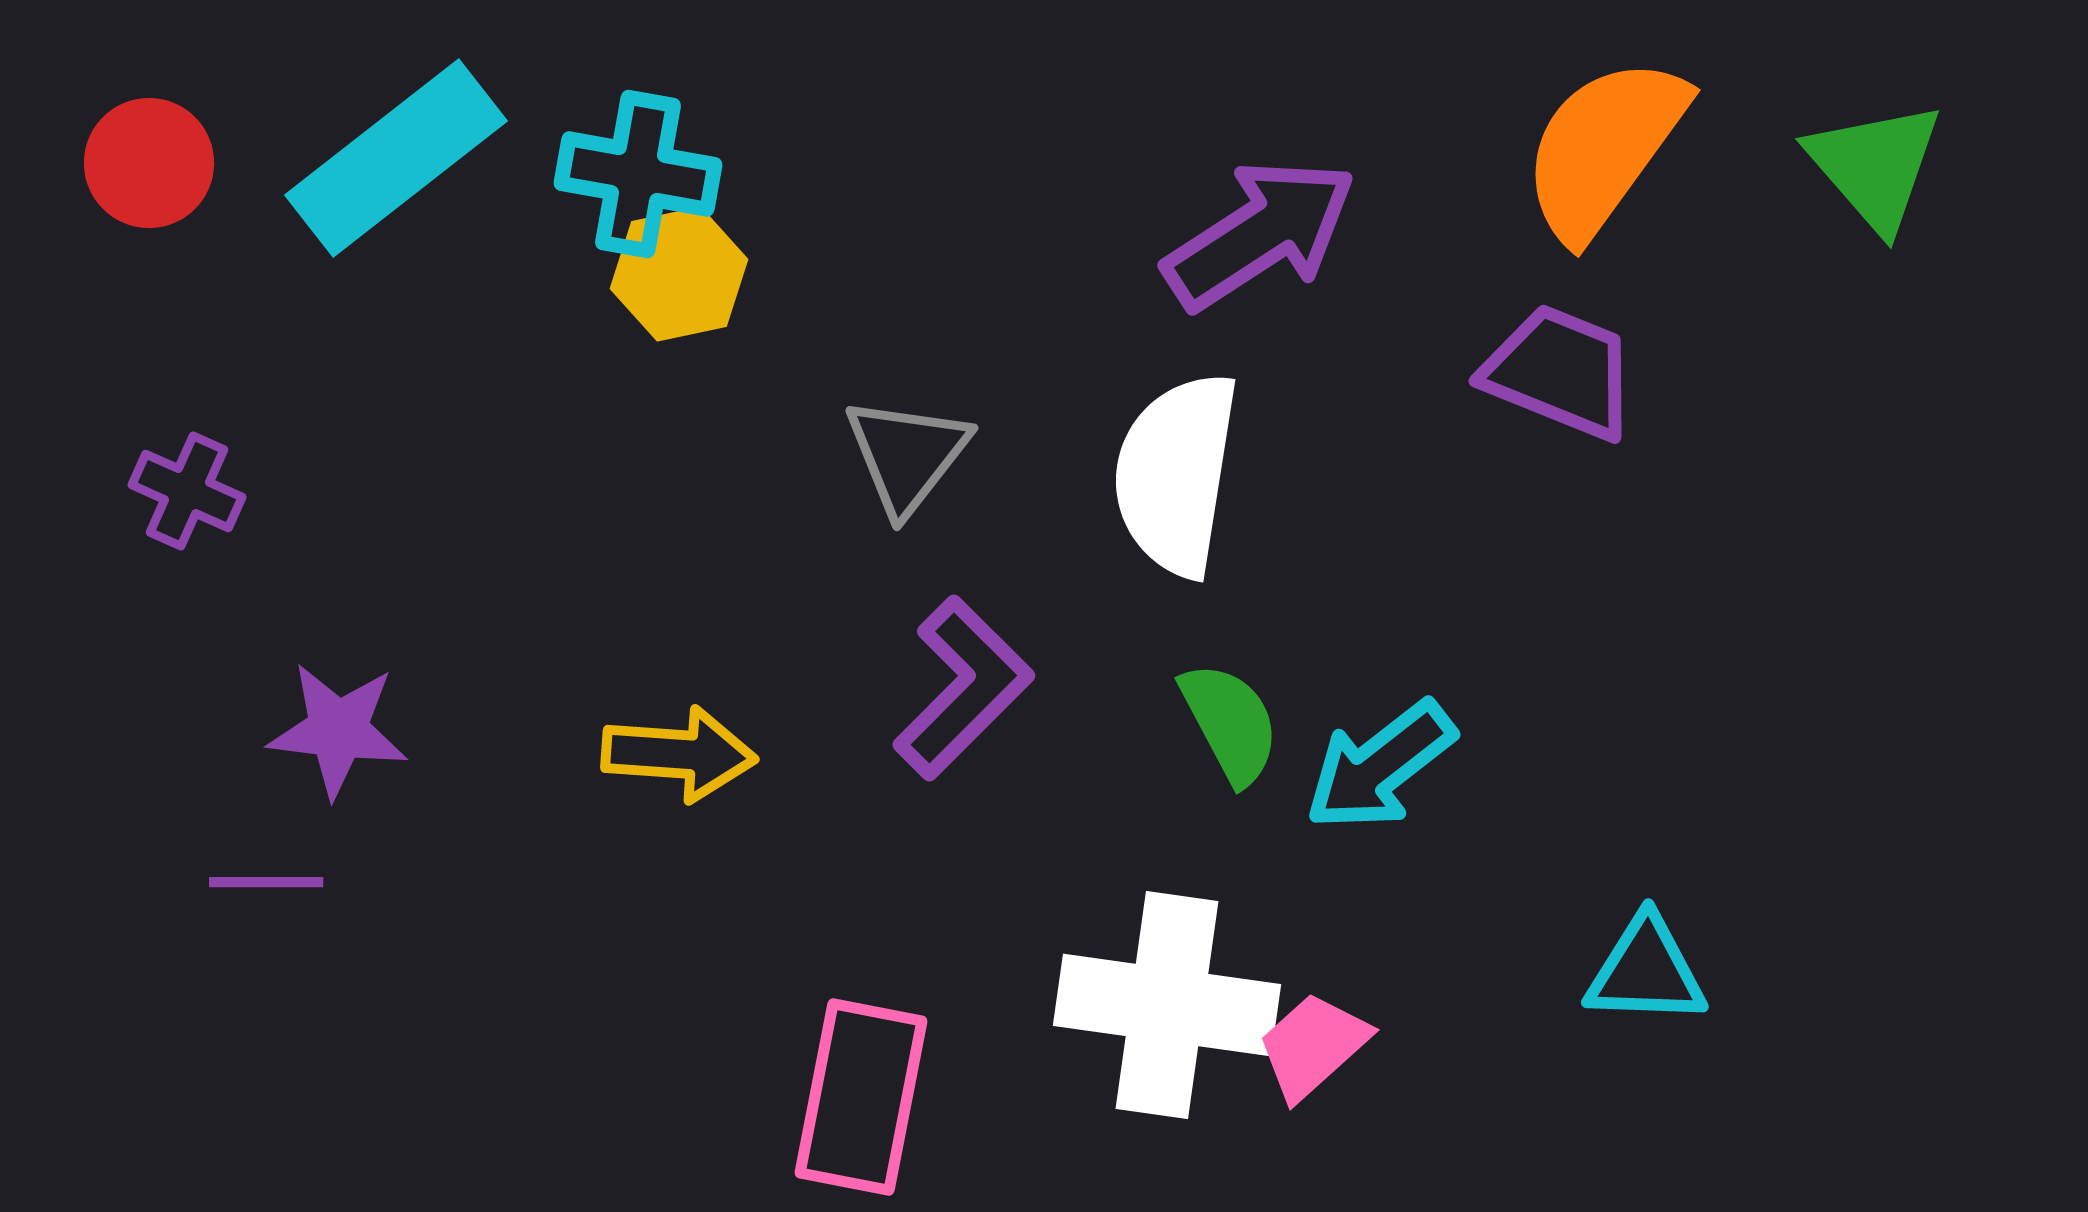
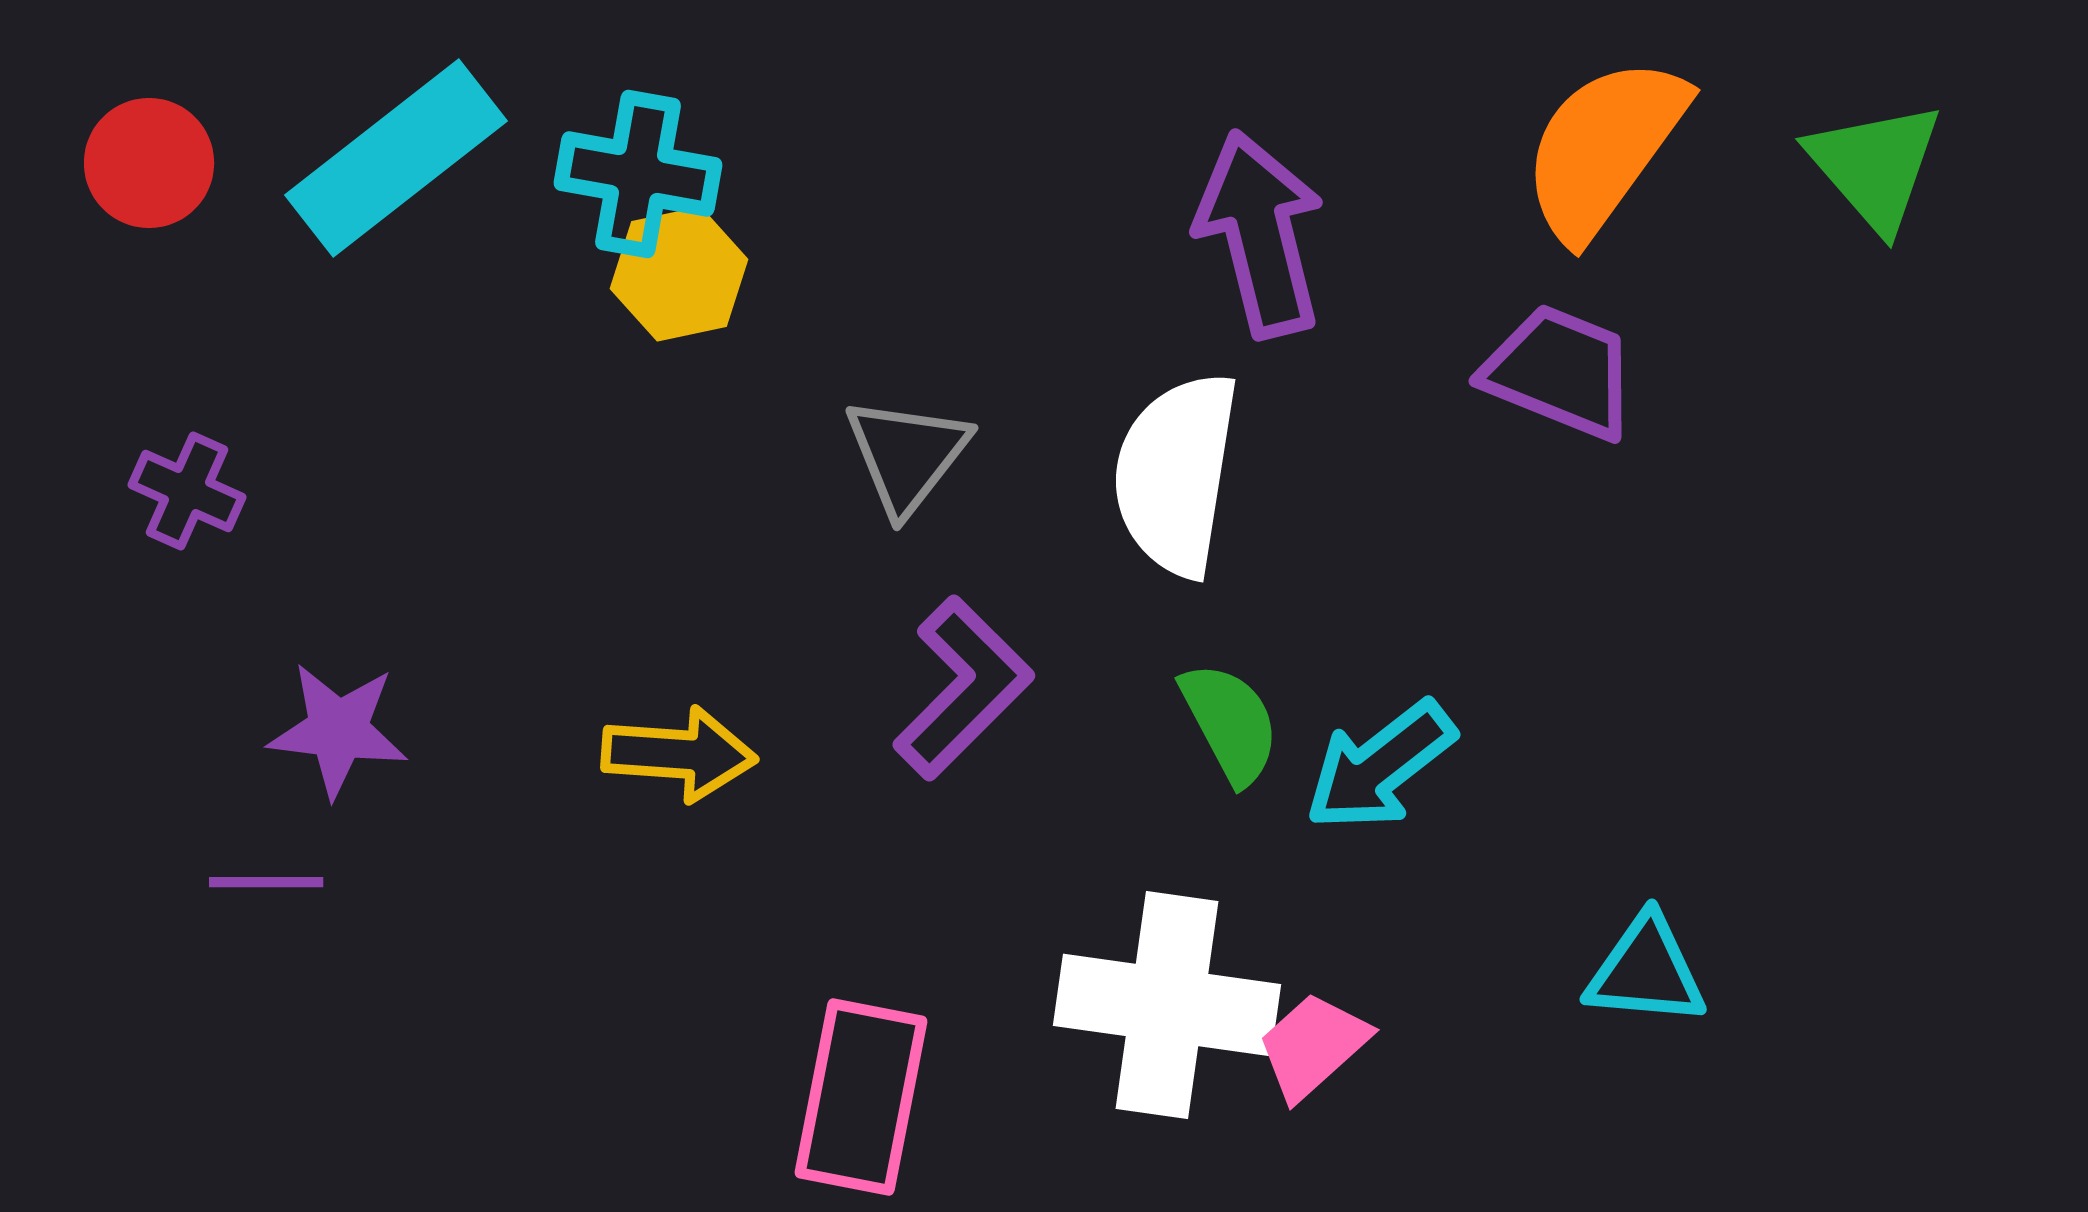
purple arrow: rotated 71 degrees counterclockwise
cyan triangle: rotated 3 degrees clockwise
